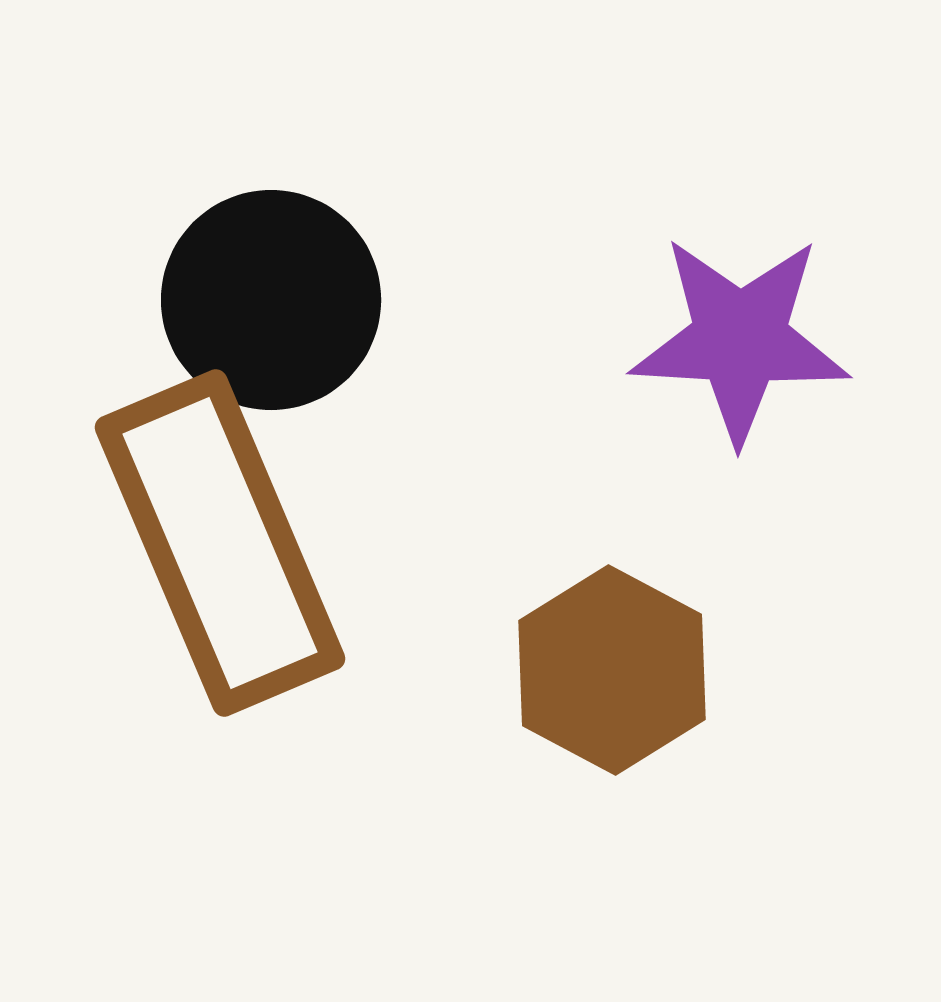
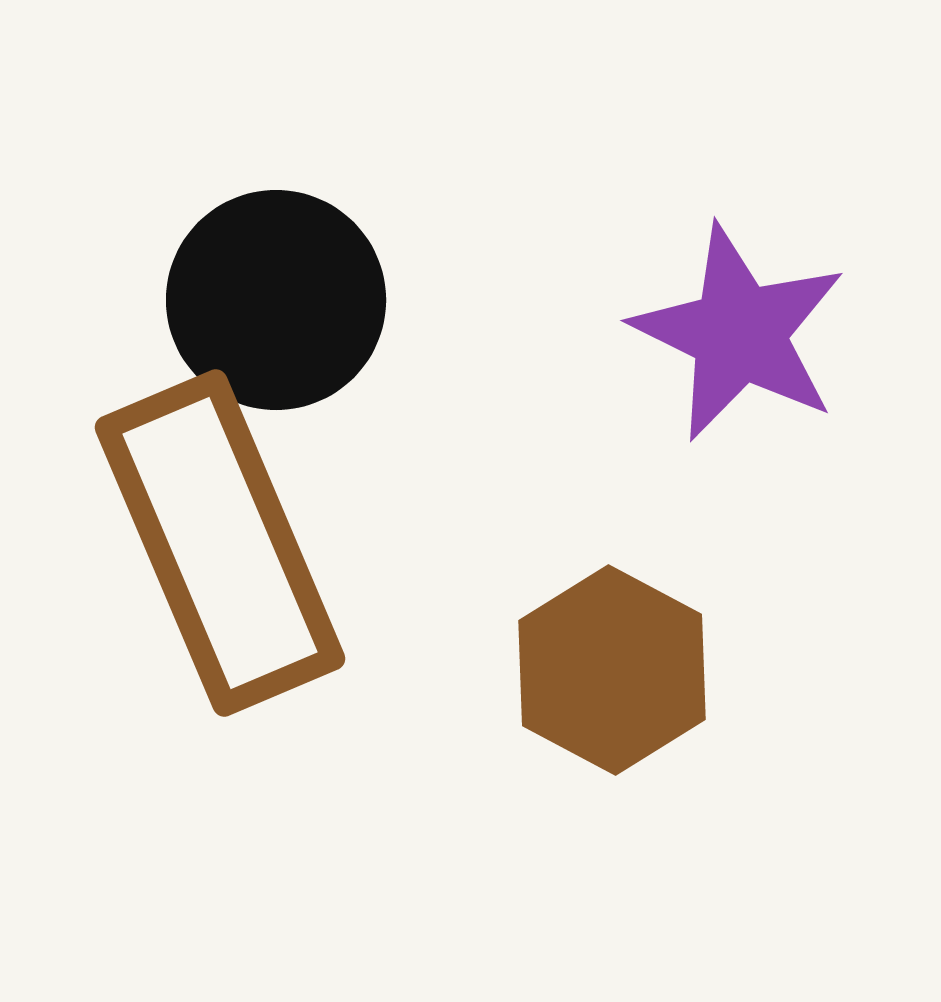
black circle: moved 5 px right
purple star: moved 1 px left, 6 px up; rotated 23 degrees clockwise
